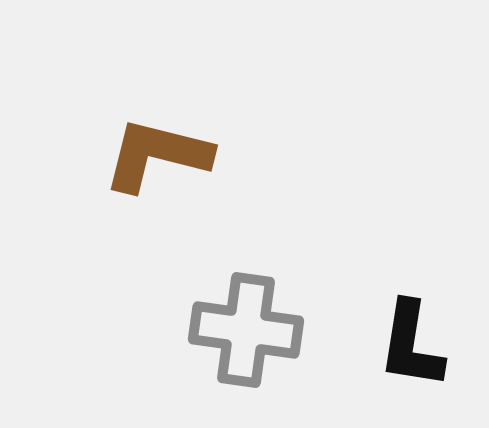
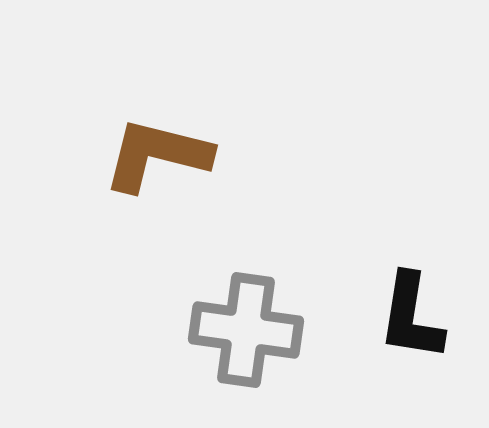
black L-shape: moved 28 px up
